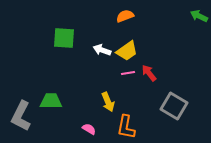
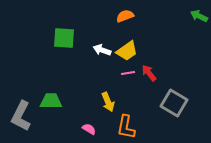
gray square: moved 3 px up
